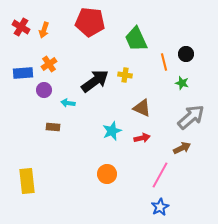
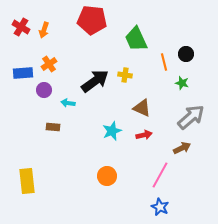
red pentagon: moved 2 px right, 2 px up
red arrow: moved 2 px right, 3 px up
orange circle: moved 2 px down
blue star: rotated 18 degrees counterclockwise
